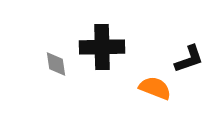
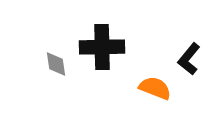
black L-shape: rotated 148 degrees clockwise
